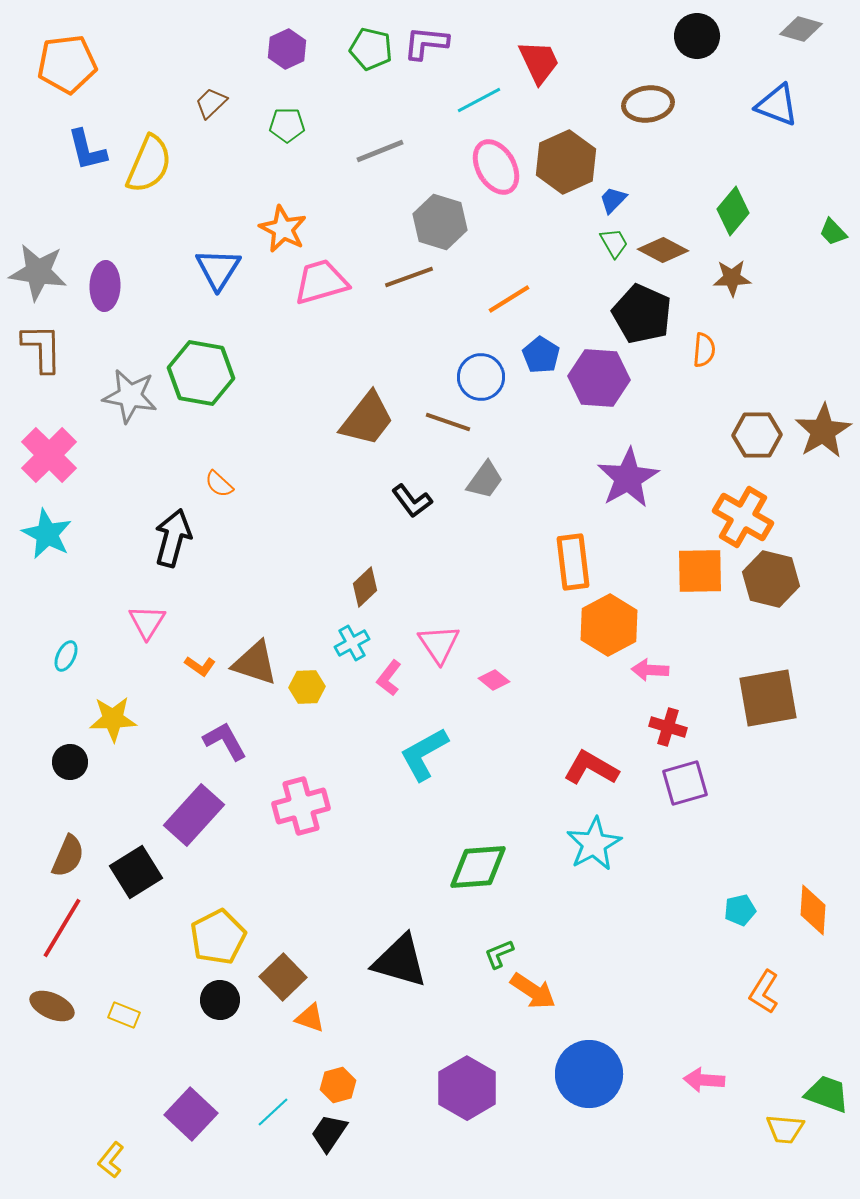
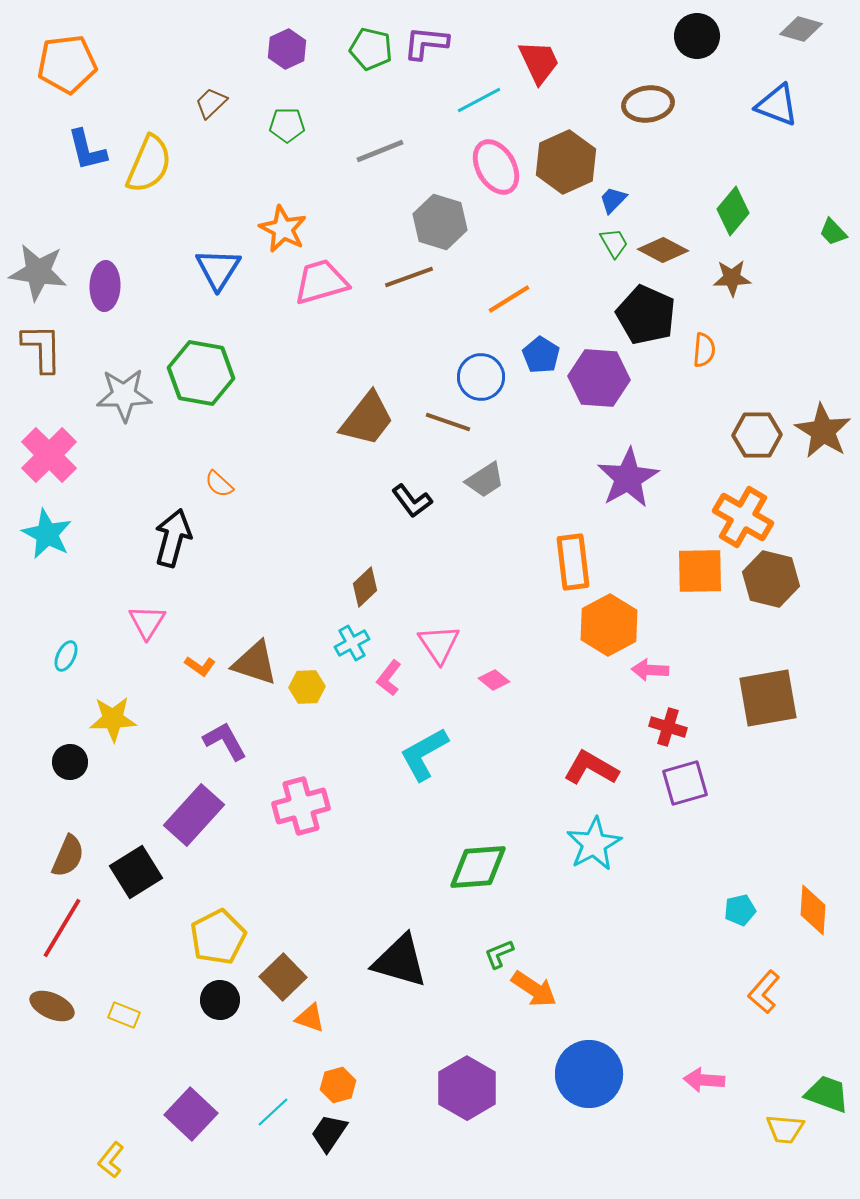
black pentagon at (642, 314): moved 4 px right, 1 px down
gray star at (130, 396): moved 6 px left, 1 px up; rotated 12 degrees counterclockwise
brown star at (823, 431): rotated 10 degrees counterclockwise
gray trapezoid at (485, 480): rotated 21 degrees clockwise
orange arrow at (533, 991): moved 1 px right, 2 px up
orange L-shape at (764, 992): rotated 9 degrees clockwise
